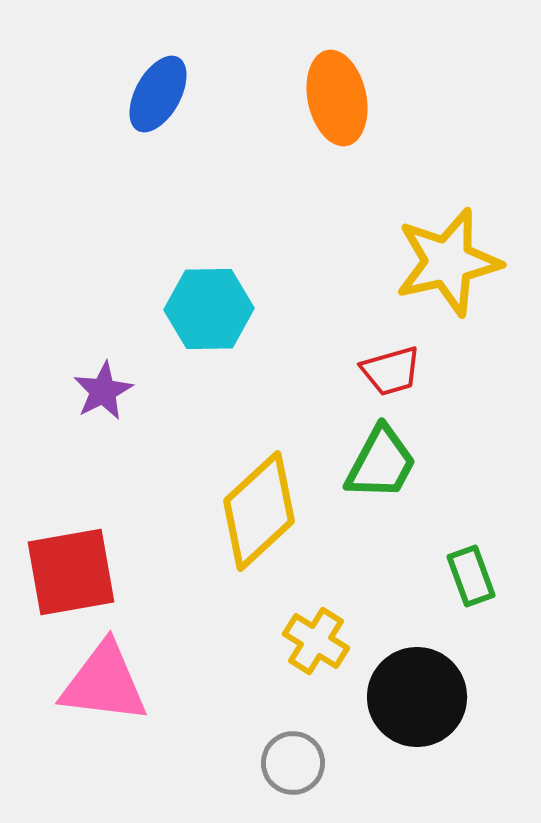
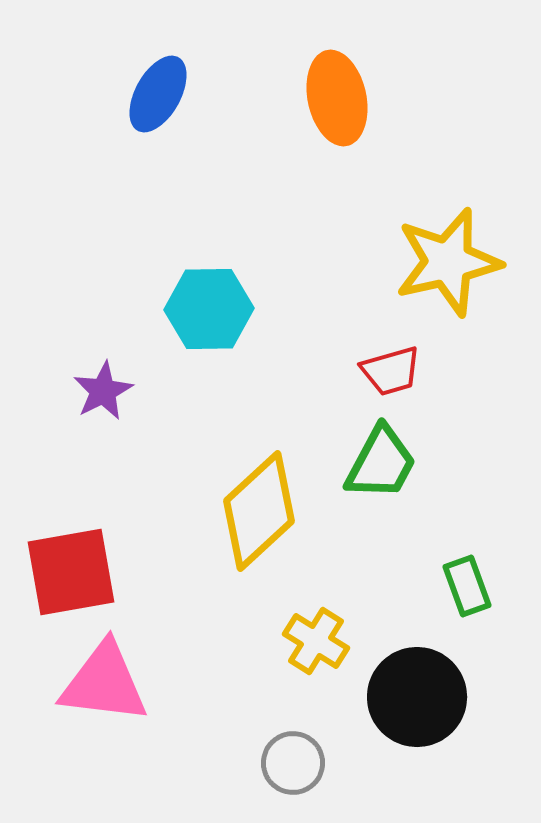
green rectangle: moved 4 px left, 10 px down
